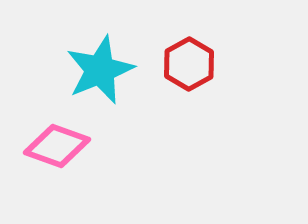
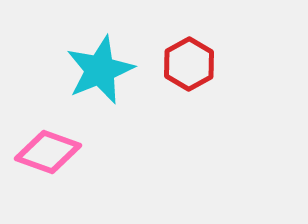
pink diamond: moved 9 px left, 6 px down
